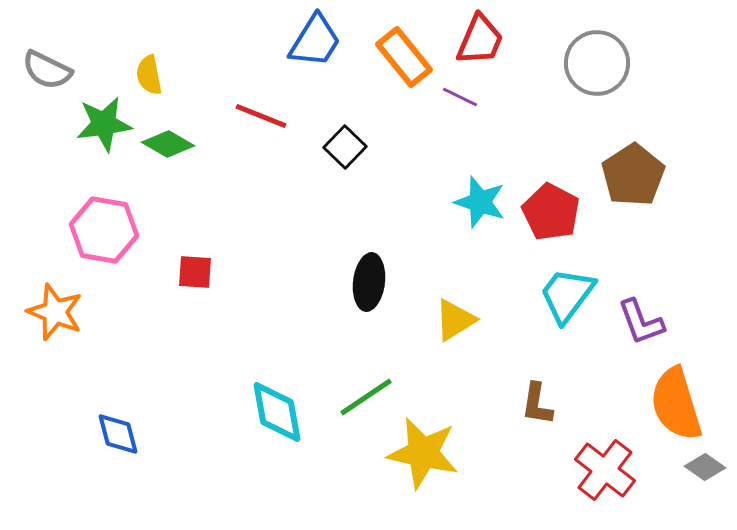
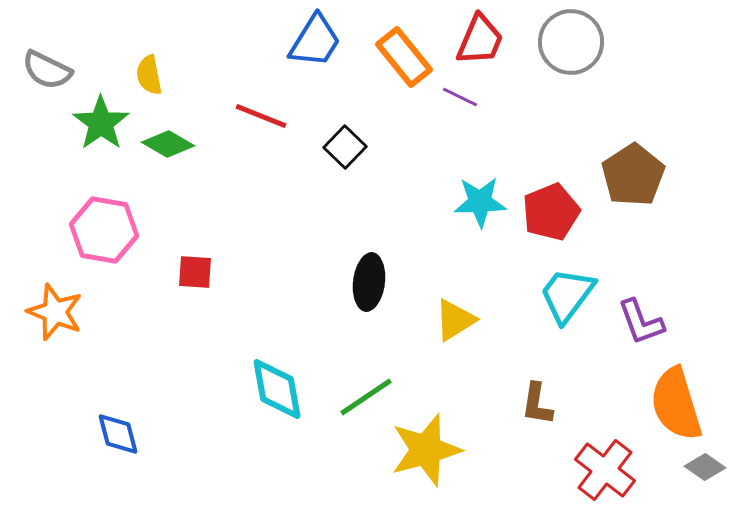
gray circle: moved 26 px left, 21 px up
green star: moved 3 px left, 1 px up; rotated 28 degrees counterclockwise
cyan star: rotated 20 degrees counterclockwise
red pentagon: rotated 22 degrees clockwise
cyan diamond: moved 23 px up
yellow star: moved 3 px right, 3 px up; rotated 28 degrees counterclockwise
